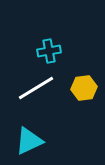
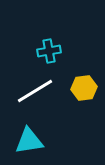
white line: moved 1 px left, 3 px down
cyan triangle: rotated 16 degrees clockwise
